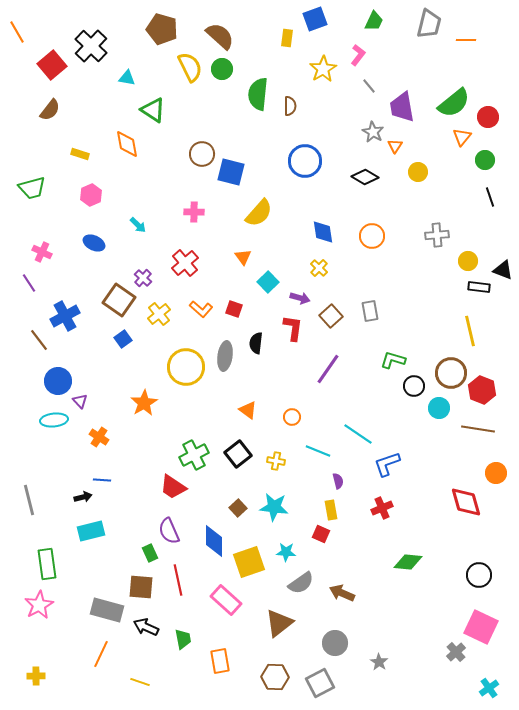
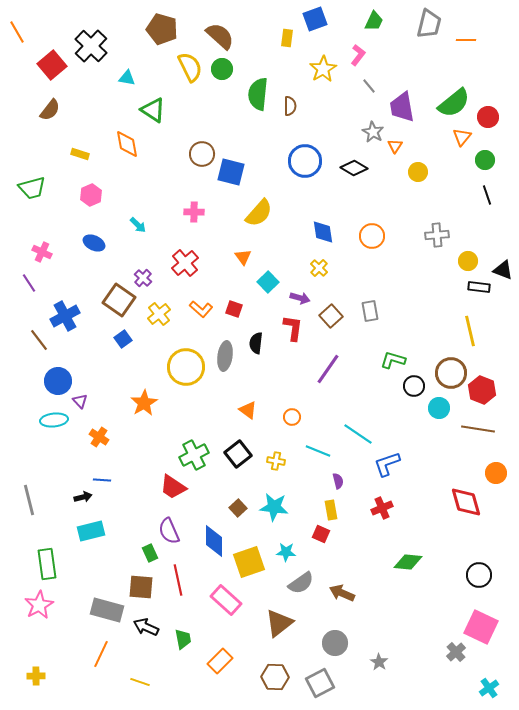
black diamond at (365, 177): moved 11 px left, 9 px up
black line at (490, 197): moved 3 px left, 2 px up
orange rectangle at (220, 661): rotated 55 degrees clockwise
